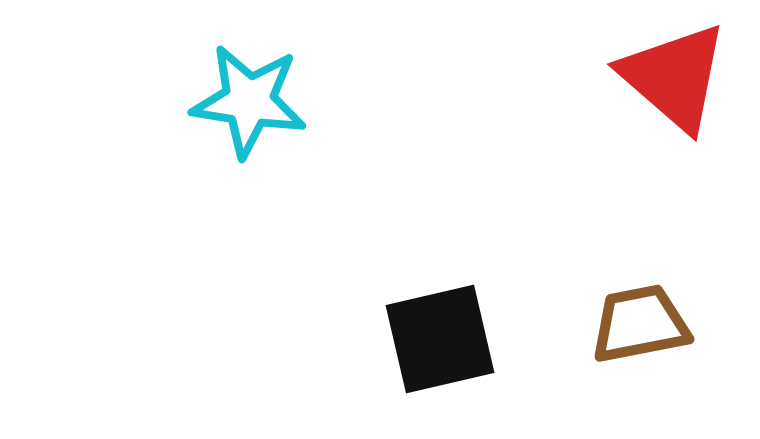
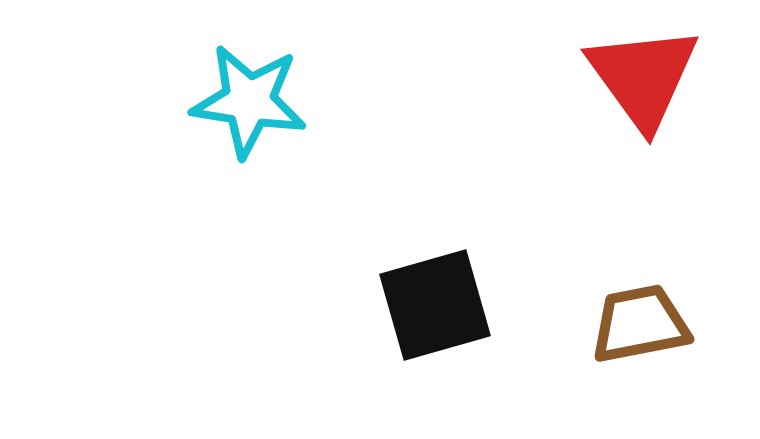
red triangle: moved 31 px left; rotated 13 degrees clockwise
black square: moved 5 px left, 34 px up; rotated 3 degrees counterclockwise
